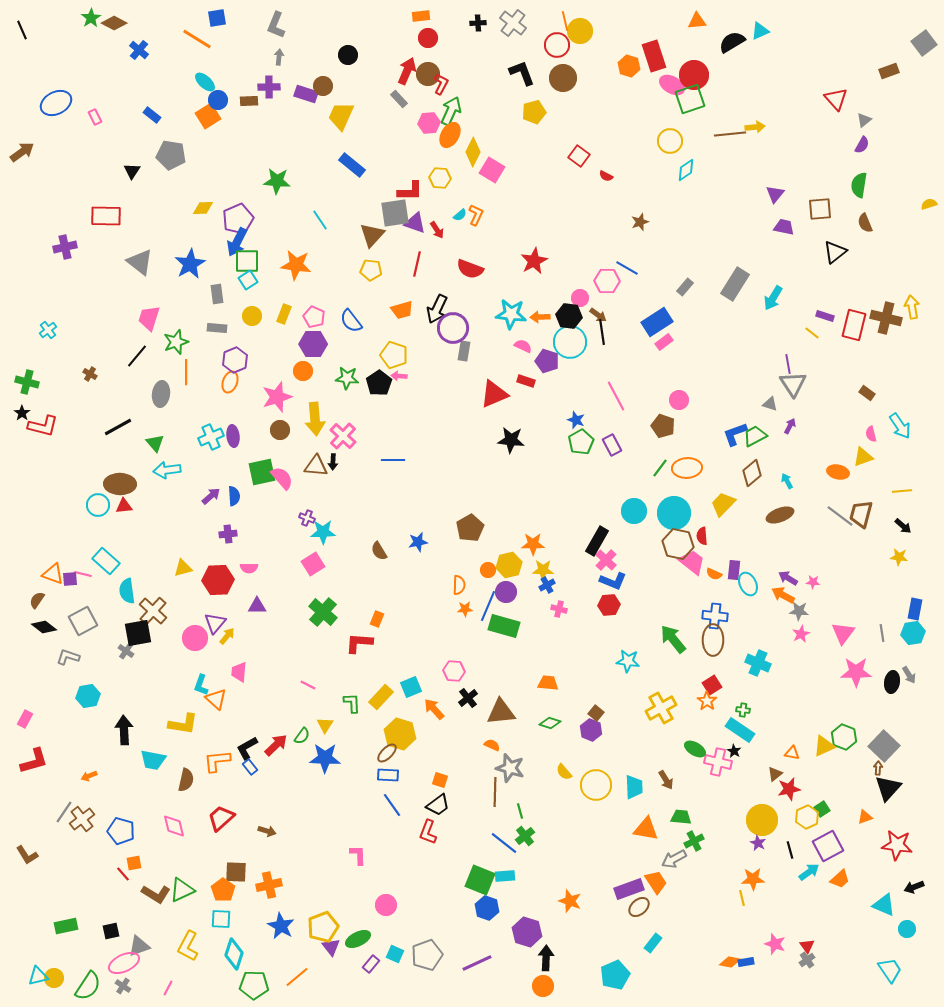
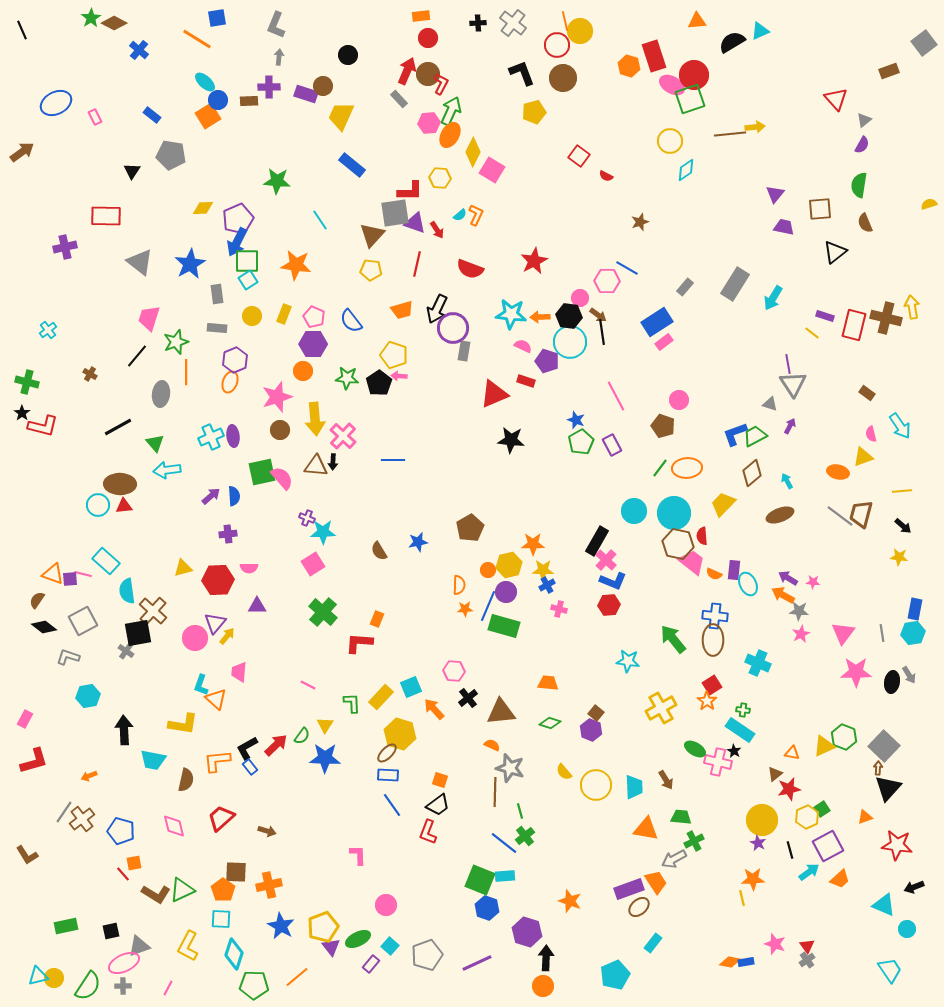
cyan square at (395, 954): moved 5 px left, 8 px up; rotated 18 degrees clockwise
gray cross at (123, 986): rotated 35 degrees counterclockwise
